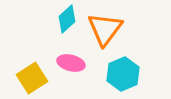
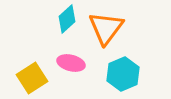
orange triangle: moved 1 px right, 1 px up
